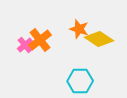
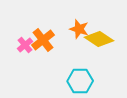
orange cross: moved 3 px right
